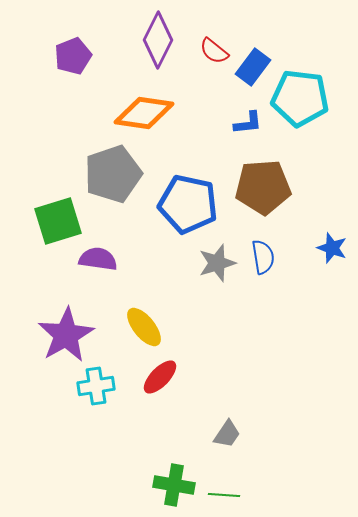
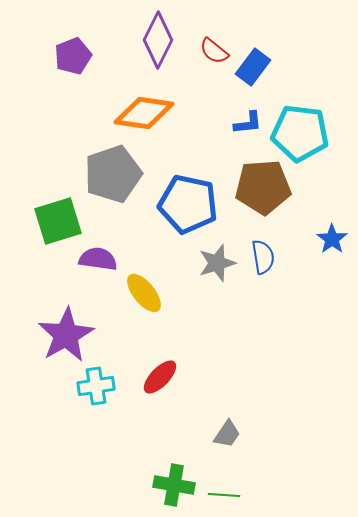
cyan pentagon: moved 35 px down
blue star: moved 9 px up; rotated 16 degrees clockwise
yellow ellipse: moved 34 px up
